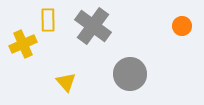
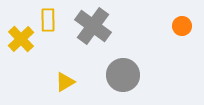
yellow cross: moved 2 px left, 5 px up; rotated 20 degrees counterclockwise
gray circle: moved 7 px left, 1 px down
yellow triangle: moved 1 px left; rotated 40 degrees clockwise
